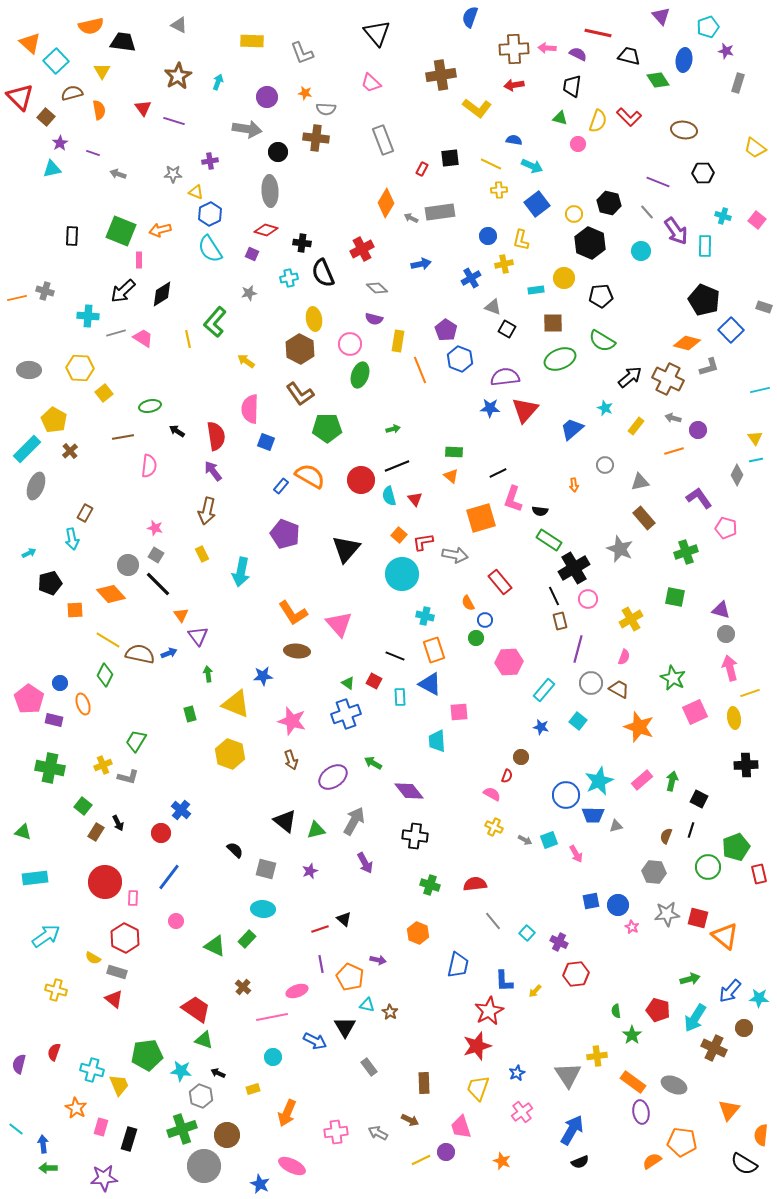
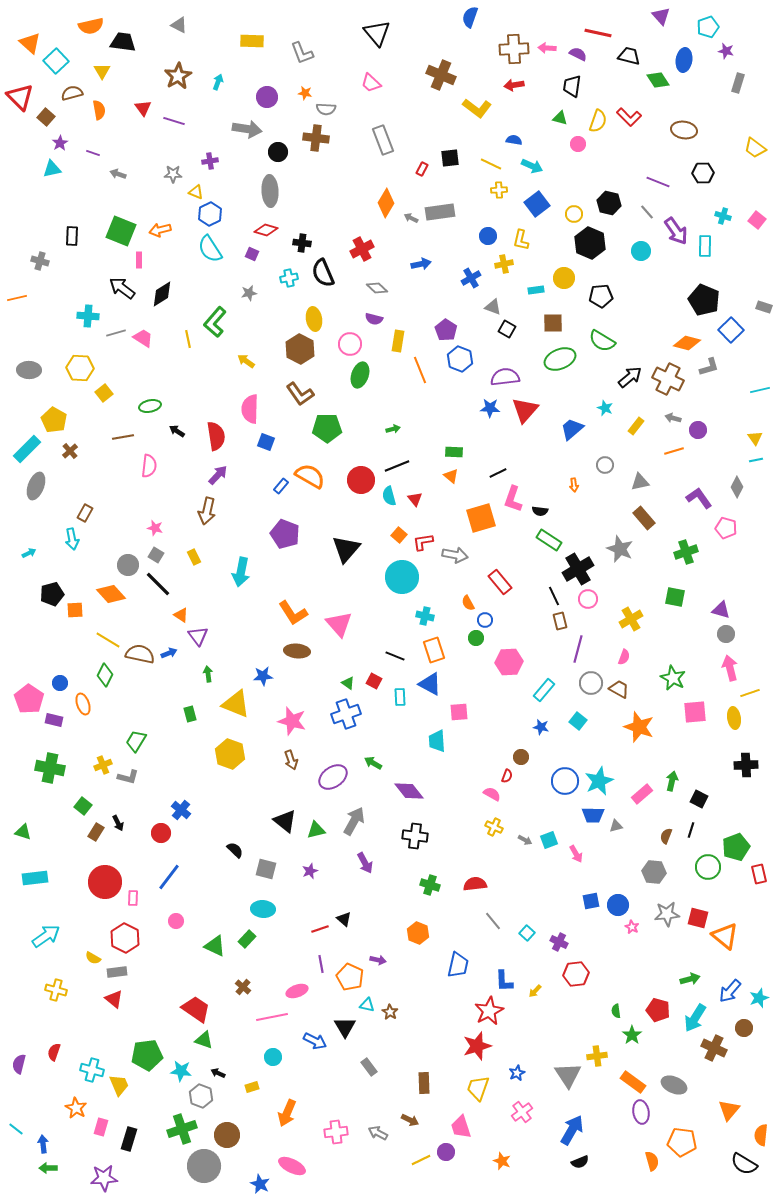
brown cross at (441, 75): rotated 32 degrees clockwise
gray cross at (45, 291): moved 5 px left, 30 px up
black arrow at (123, 291): moved 1 px left, 3 px up; rotated 80 degrees clockwise
purple arrow at (213, 471): moved 5 px right, 4 px down; rotated 80 degrees clockwise
gray diamond at (737, 475): moved 12 px down
yellow rectangle at (202, 554): moved 8 px left, 3 px down
black cross at (574, 568): moved 4 px right, 1 px down
cyan circle at (402, 574): moved 3 px down
black pentagon at (50, 583): moved 2 px right, 11 px down
orange triangle at (181, 615): rotated 21 degrees counterclockwise
pink square at (695, 712): rotated 20 degrees clockwise
pink rectangle at (642, 780): moved 14 px down
blue circle at (566, 795): moved 1 px left, 14 px up
gray rectangle at (117, 972): rotated 24 degrees counterclockwise
cyan star at (759, 998): rotated 24 degrees counterclockwise
yellow rectangle at (253, 1089): moved 1 px left, 2 px up
orange semicircle at (652, 1161): rotated 108 degrees clockwise
